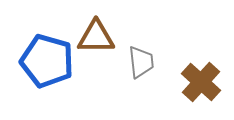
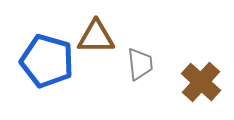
gray trapezoid: moved 1 px left, 2 px down
